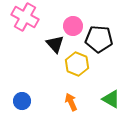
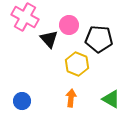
pink circle: moved 4 px left, 1 px up
black triangle: moved 6 px left, 5 px up
orange arrow: moved 4 px up; rotated 30 degrees clockwise
